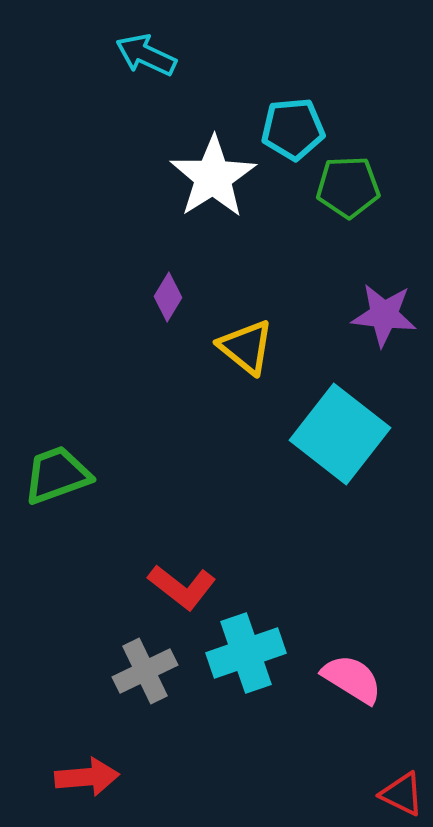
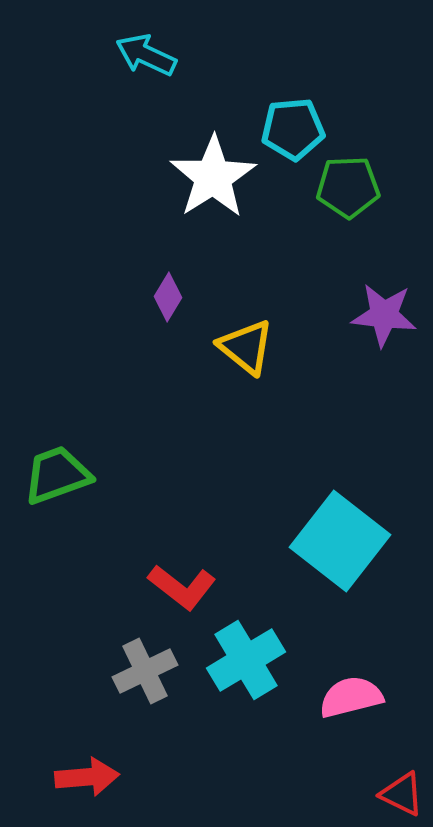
cyan square: moved 107 px down
cyan cross: moved 7 px down; rotated 12 degrees counterclockwise
pink semicircle: moved 1 px left, 18 px down; rotated 46 degrees counterclockwise
